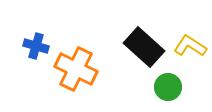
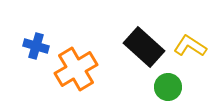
orange cross: rotated 33 degrees clockwise
